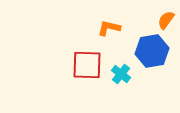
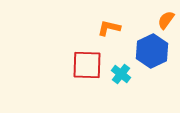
blue hexagon: rotated 16 degrees counterclockwise
